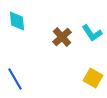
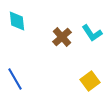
yellow square: moved 3 px left, 3 px down; rotated 24 degrees clockwise
